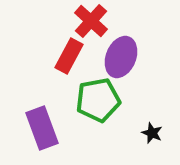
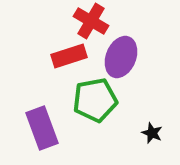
red cross: rotated 12 degrees counterclockwise
red rectangle: rotated 44 degrees clockwise
green pentagon: moved 3 px left
